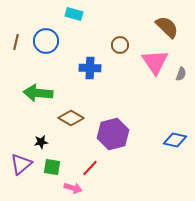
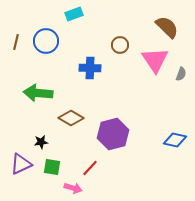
cyan rectangle: rotated 36 degrees counterclockwise
pink triangle: moved 2 px up
purple triangle: rotated 15 degrees clockwise
